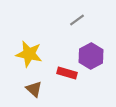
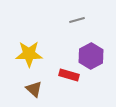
gray line: rotated 21 degrees clockwise
yellow star: rotated 12 degrees counterclockwise
red rectangle: moved 2 px right, 2 px down
